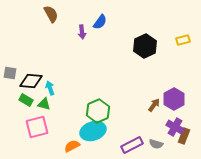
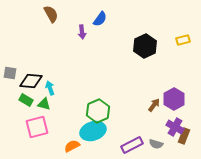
blue semicircle: moved 3 px up
